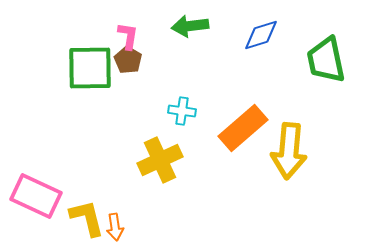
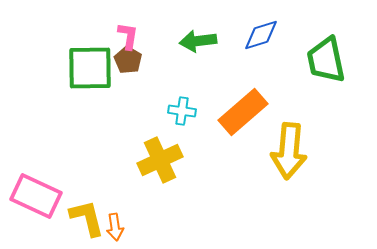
green arrow: moved 8 px right, 15 px down
orange rectangle: moved 16 px up
